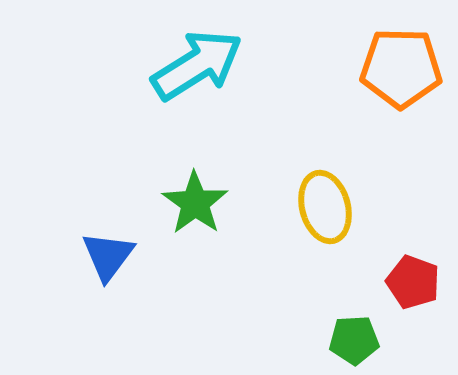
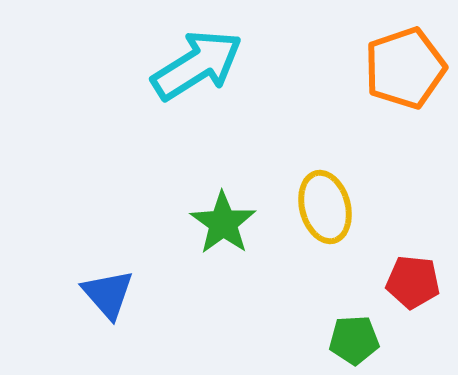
orange pentagon: moved 4 px right; rotated 20 degrees counterclockwise
green star: moved 28 px right, 20 px down
blue triangle: moved 38 px down; rotated 18 degrees counterclockwise
red pentagon: rotated 14 degrees counterclockwise
